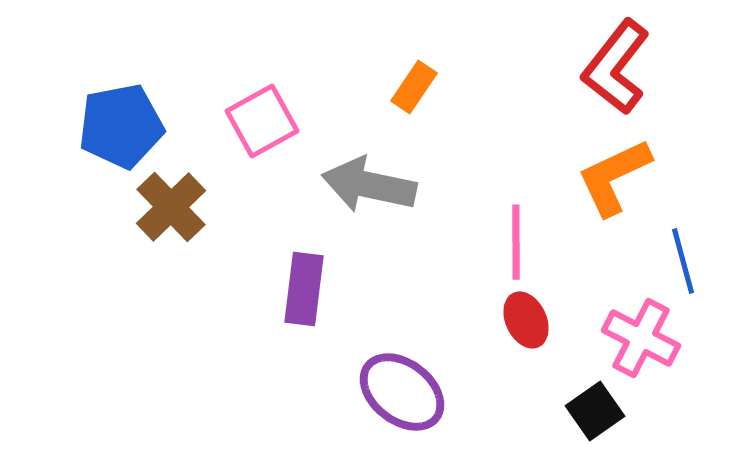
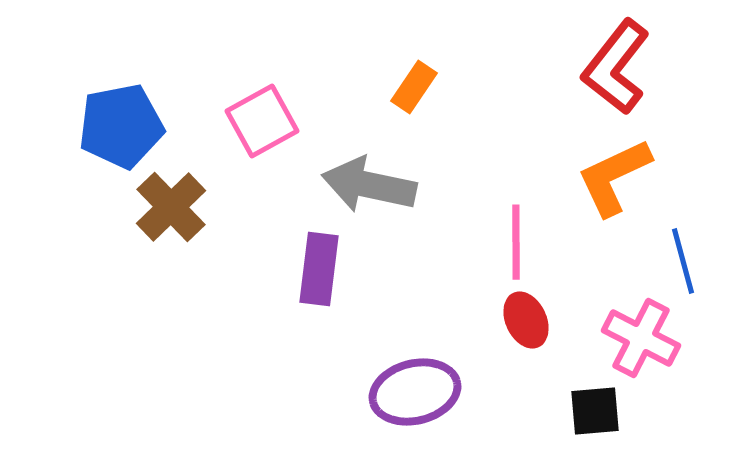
purple rectangle: moved 15 px right, 20 px up
purple ellipse: moved 13 px right; rotated 52 degrees counterclockwise
black square: rotated 30 degrees clockwise
